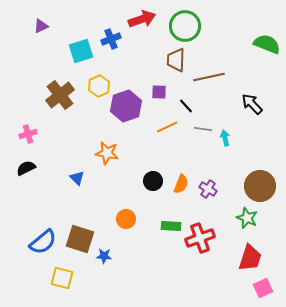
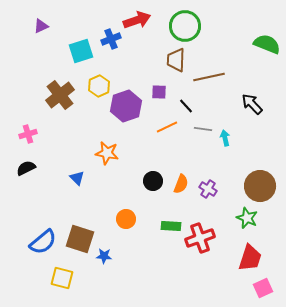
red arrow: moved 5 px left, 1 px down
